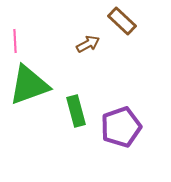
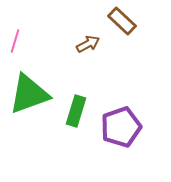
pink line: rotated 20 degrees clockwise
green triangle: moved 9 px down
green rectangle: rotated 32 degrees clockwise
